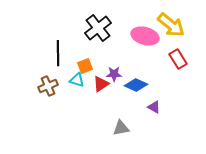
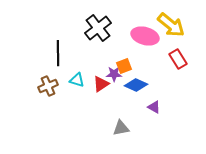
orange square: moved 39 px right
